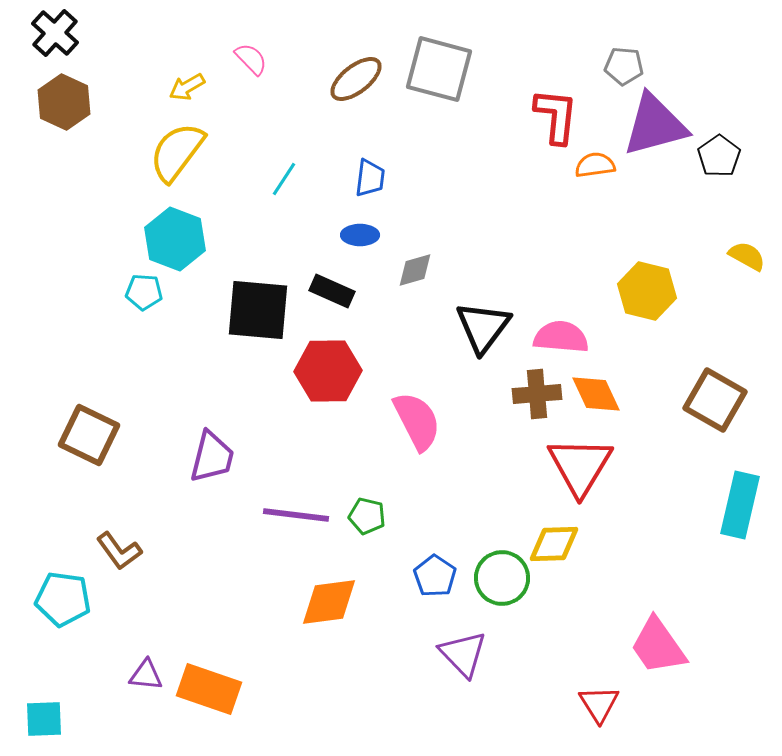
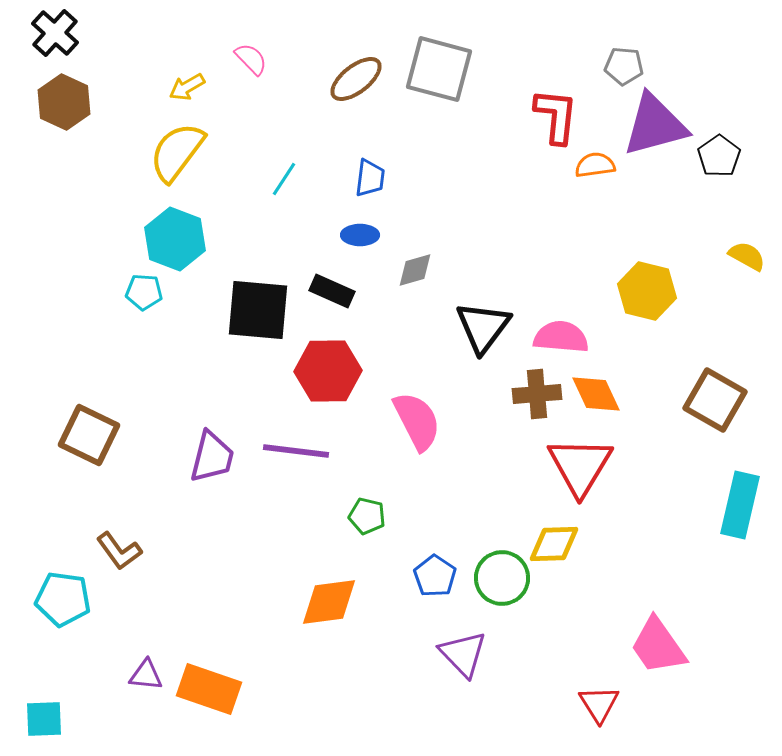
purple line at (296, 515): moved 64 px up
